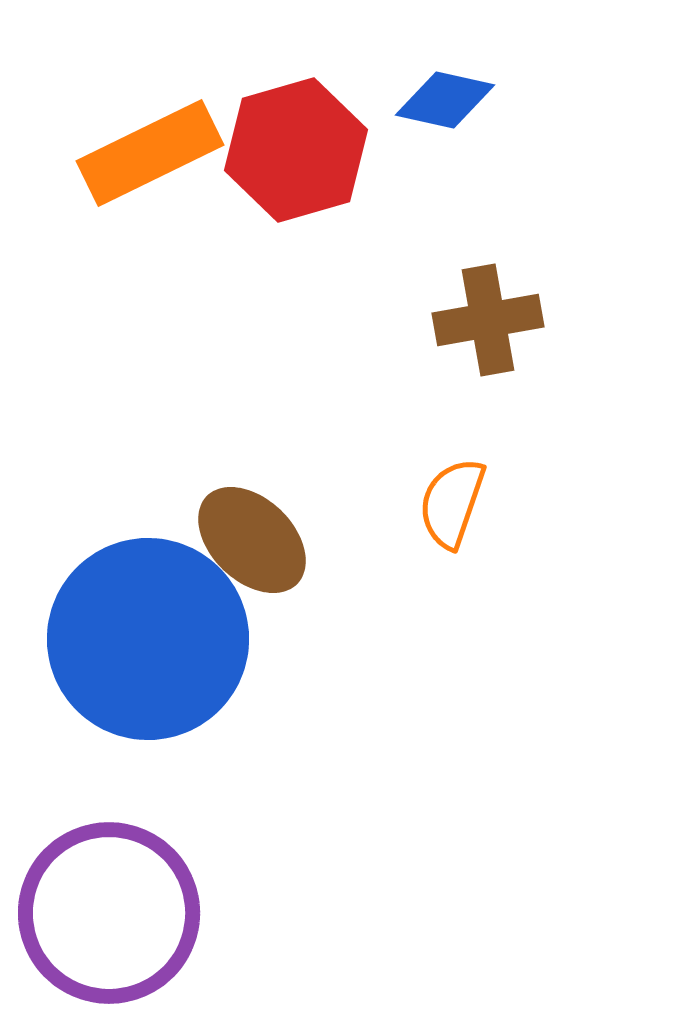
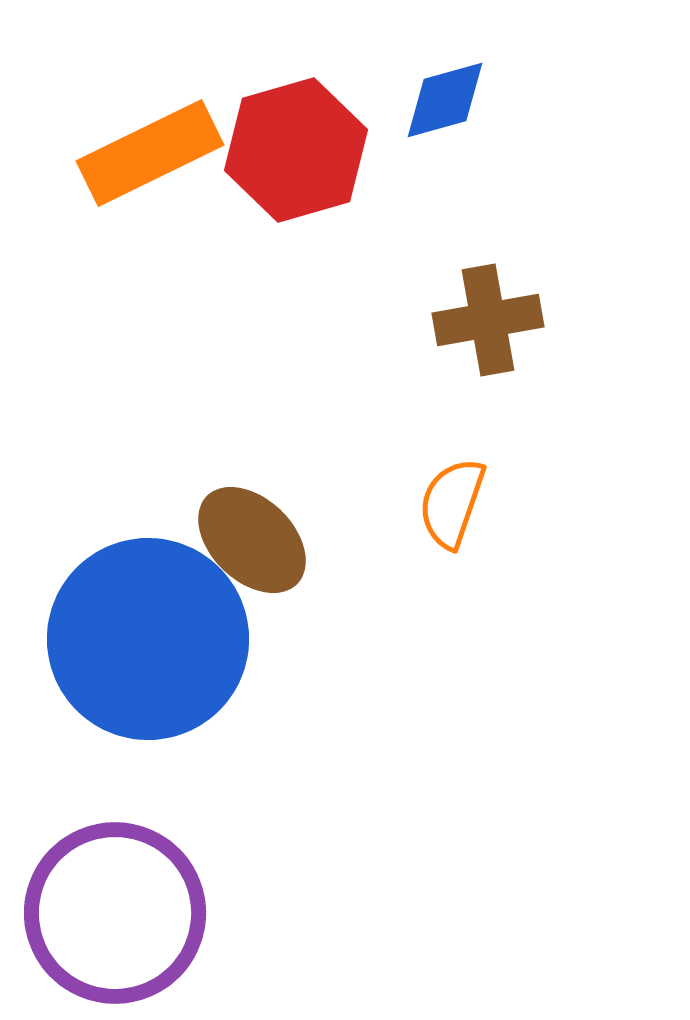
blue diamond: rotated 28 degrees counterclockwise
purple circle: moved 6 px right
